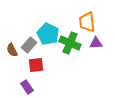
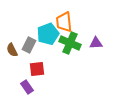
orange trapezoid: moved 23 px left
cyan pentagon: rotated 25 degrees clockwise
gray rectangle: rotated 14 degrees counterclockwise
red square: moved 1 px right, 4 px down
